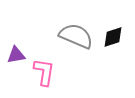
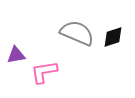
gray semicircle: moved 1 px right, 3 px up
pink L-shape: rotated 108 degrees counterclockwise
